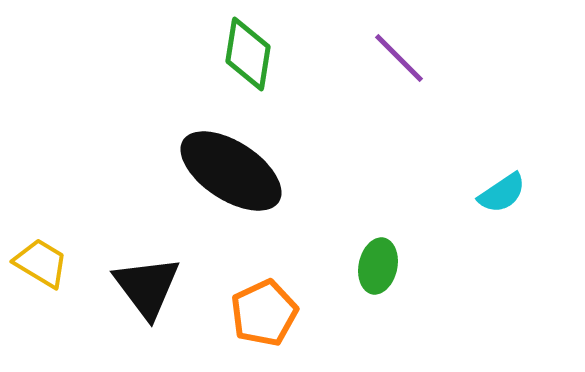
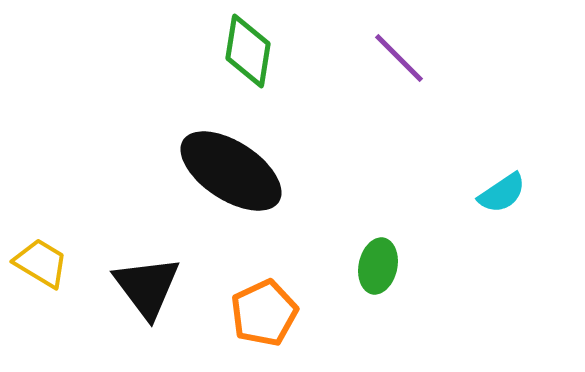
green diamond: moved 3 px up
